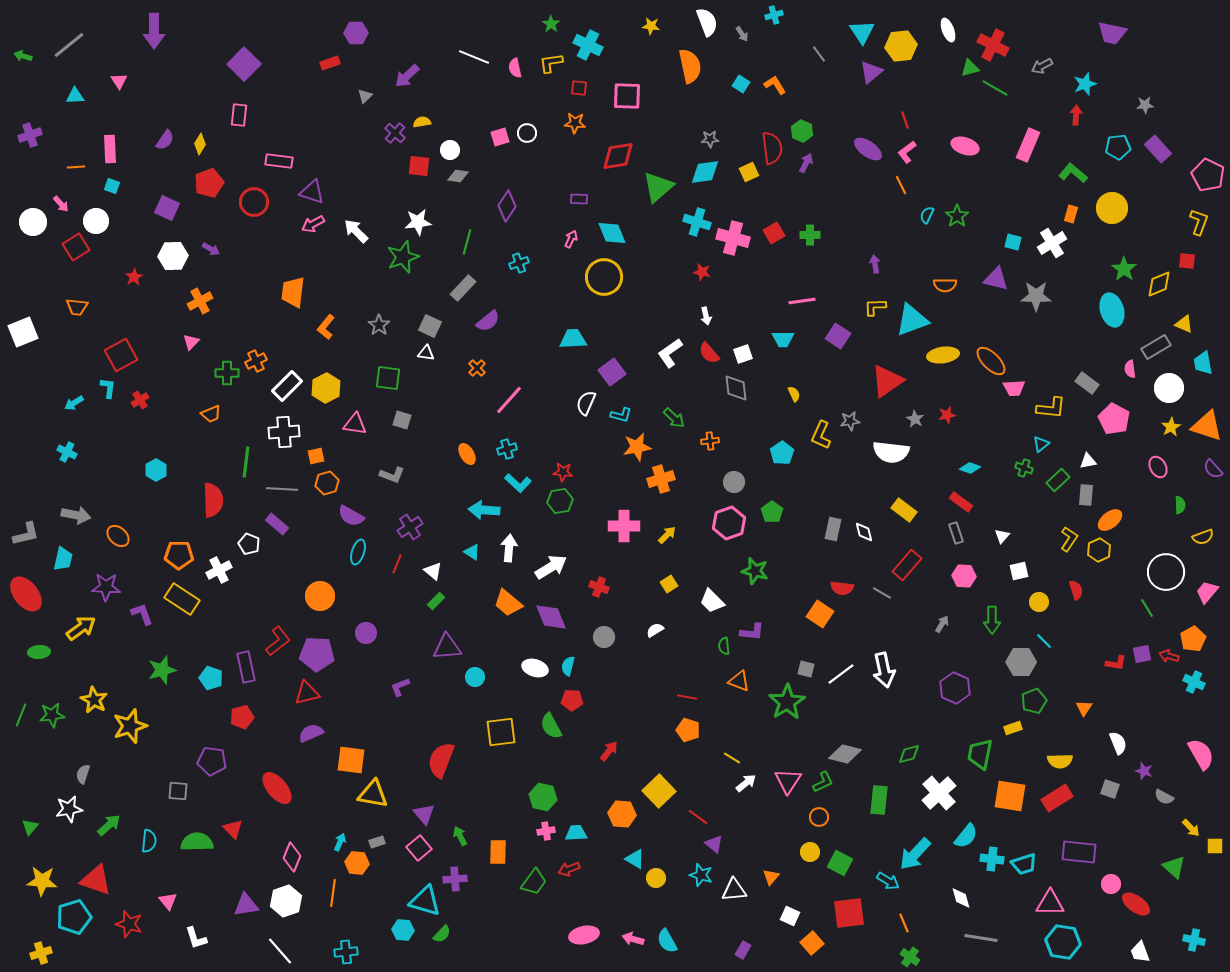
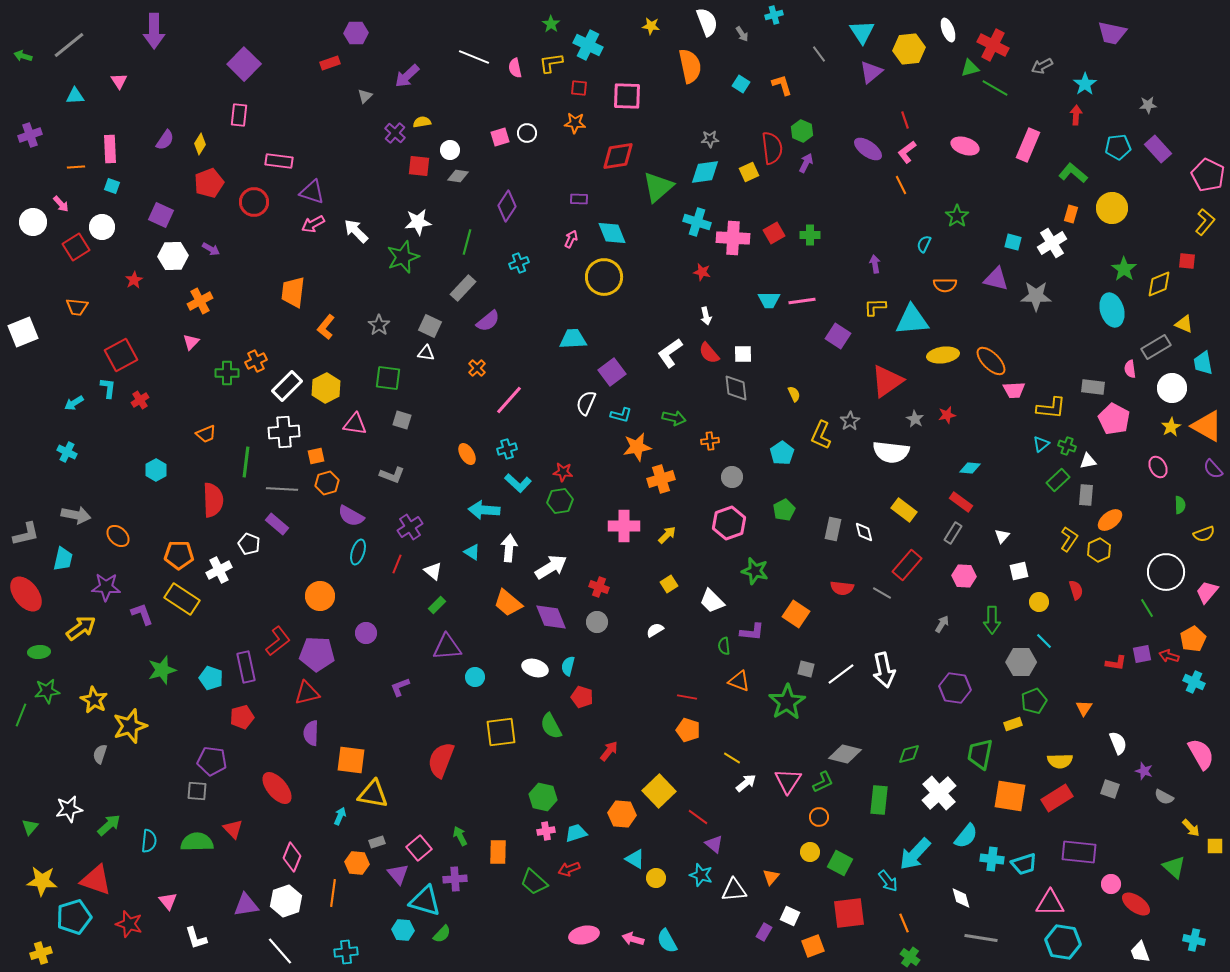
yellow hexagon at (901, 46): moved 8 px right, 3 px down
cyan star at (1085, 84): rotated 15 degrees counterclockwise
orange L-shape at (775, 85): moved 7 px right; rotated 15 degrees clockwise
gray star at (1145, 105): moved 3 px right
purple square at (167, 208): moved 6 px left, 7 px down
cyan semicircle at (927, 215): moved 3 px left, 29 px down
white circle at (96, 221): moved 6 px right, 6 px down
yellow L-shape at (1199, 222): moved 6 px right; rotated 20 degrees clockwise
pink cross at (733, 238): rotated 12 degrees counterclockwise
red star at (134, 277): moved 3 px down
cyan triangle at (912, 320): rotated 15 degrees clockwise
cyan trapezoid at (783, 339): moved 14 px left, 39 px up
white square at (743, 354): rotated 18 degrees clockwise
gray rectangle at (1087, 383): moved 6 px right, 4 px down; rotated 30 degrees counterclockwise
pink trapezoid at (1014, 388): moved 2 px down
white circle at (1169, 388): moved 3 px right
orange trapezoid at (211, 414): moved 5 px left, 20 px down
green arrow at (674, 418): rotated 30 degrees counterclockwise
gray star at (850, 421): rotated 24 degrees counterclockwise
orange triangle at (1207, 426): rotated 12 degrees clockwise
cyan diamond at (970, 468): rotated 15 degrees counterclockwise
green cross at (1024, 468): moved 43 px right, 22 px up
gray circle at (734, 482): moved 2 px left, 5 px up
green pentagon at (772, 512): moved 12 px right, 2 px up; rotated 10 degrees clockwise
gray rectangle at (956, 533): moved 3 px left; rotated 50 degrees clockwise
yellow semicircle at (1203, 537): moved 1 px right, 3 px up
green rectangle at (436, 601): moved 1 px right, 4 px down
orange square at (820, 614): moved 24 px left
gray circle at (604, 637): moved 7 px left, 15 px up
purple hexagon at (955, 688): rotated 16 degrees counterclockwise
red pentagon at (572, 700): moved 10 px right, 3 px up; rotated 15 degrees clockwise
green star at (52, 715): moved 5 px left, 24 px up
yellow rectangle at (1013, 728): moved 4 px up
purple semicircle at (311, 733): rotated 65 degrees counterclockwise
gray semicircle at (83, 774): moved 17 px right, 20 px up
gray square at (178, 791): moved 19 px right
purple triangle at (424, 814): moved 26 px left, 60 px down
cyan trapezoid at (576, 833): rotated 15 degrees counterclockwise
cyan arrow at (340, 842): moved 26 px up
cyan arrow at (888, 881): rotated 20 degrees clockwise
green trapezoid at (534, 882): rotated 96 degrees clockwise
orange square at (812, 943): moved 1 px right, 3 px down; rotated 20 degrees clockwise
purple rectangle at (743, 950): moved 21 px right, 18 px up
